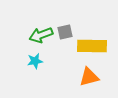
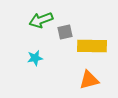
green arrow: moved 15 px up
cyan star: moved 3 px up
orange triangle: moved 3 px down
